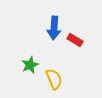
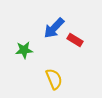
blue arrow: rotated 40 degrees clockwise
green star: moved 6 px left, 15 px up; rotated 18 degrees clockwise
